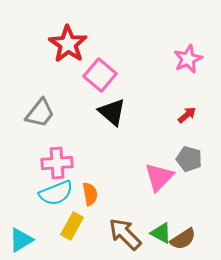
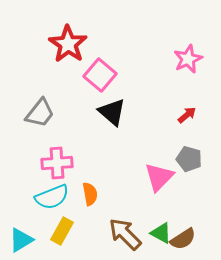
cyan semicircle: moved 4 px left, 4 px down
yellow rectangle: moved 10 px left, 5 px down
